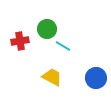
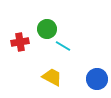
red cross: moved 1 px down
blue circle: moved 1 px right, 1 px down
